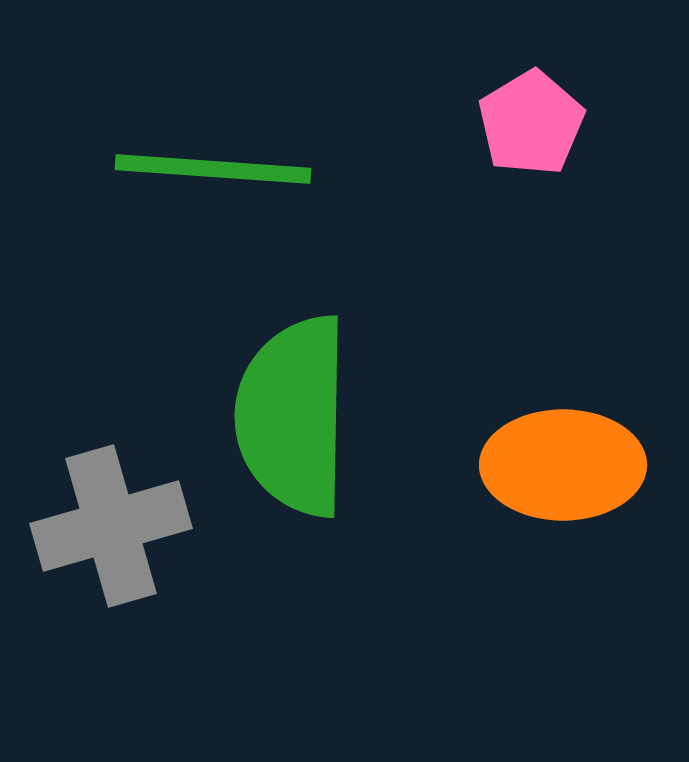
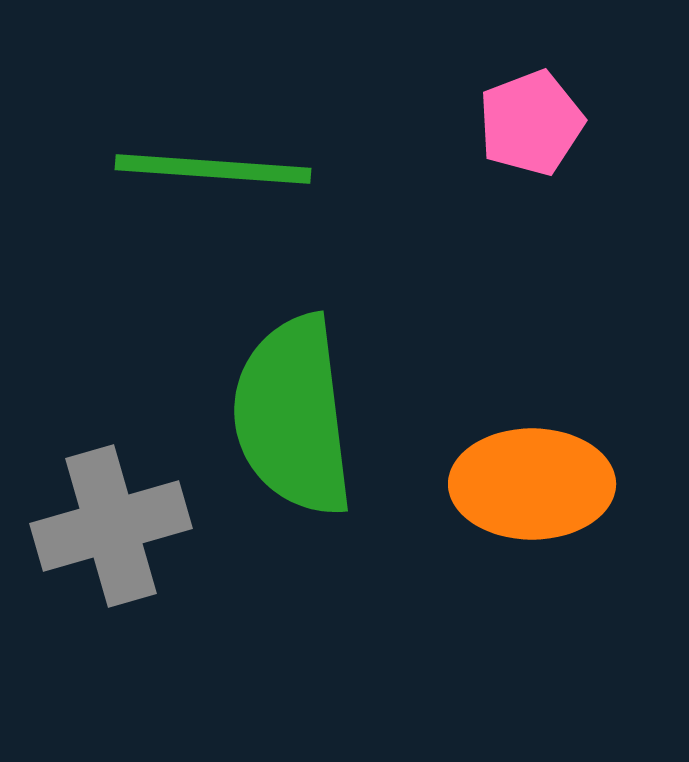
pink pentagon: rotated 10 degrees clockwise
green semicircle: rotated 8 degrees counterclockwise
orange ellipse: moved 31 px left, 19 px down
